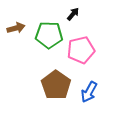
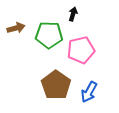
black arrow: rotated 24 degrees counterclockwise
